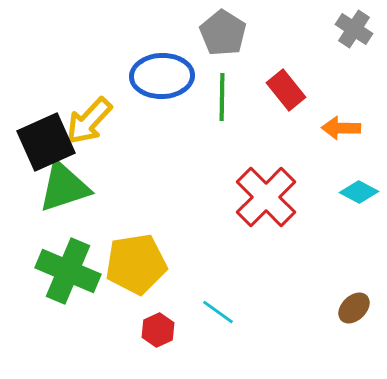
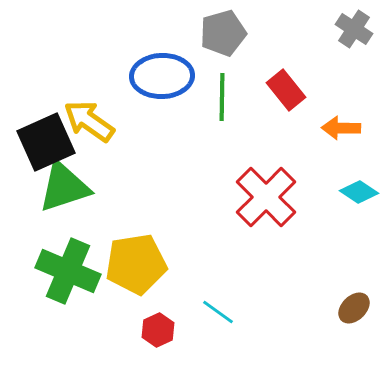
gray pentagon: rotated 24 degrees clockwise
yellow arrow: rotated 82 degrees clockwise
cyan diamond: rotated 6 degrees clockwise
